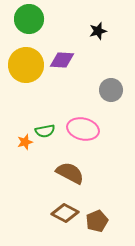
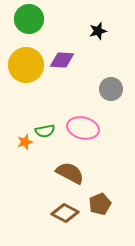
gray circle: moved 1 px up
pink ellipse: moved 1 px up
brown pentagon: moved 3 px right, 17 px up
